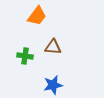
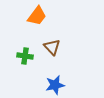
brown triangle: moved 1 px left; rotated 42 degrees clockwise
blue star: moved 2 px right
